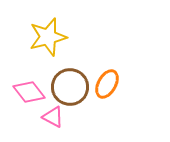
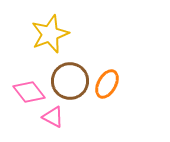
yellow star: moved 2 px right, 3 px up; rotated 6 degrees counterclockwise
brown circle: moved 6 px up
